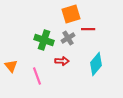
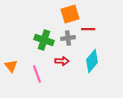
orange square: moved 1 px left
gray cross: rotated 24 degrees clockwise
cyan diamond: moved 4 px left, 3 px up
pink line: moved 2 px up
